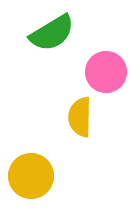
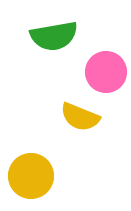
green semicircle: moved 2 px right, 3 px down; rotated 21 degrees clockwise
yellow semicircle: rotated 69 degrees counterclockwise
